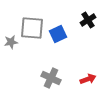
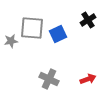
gray star: moved 1 px up
gray cross: moved 2 px left, 1 px down
